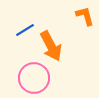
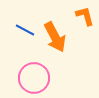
blue line: rotated 60 degrees clockwise
orange arrow: moved 4 px right, 9 px up
